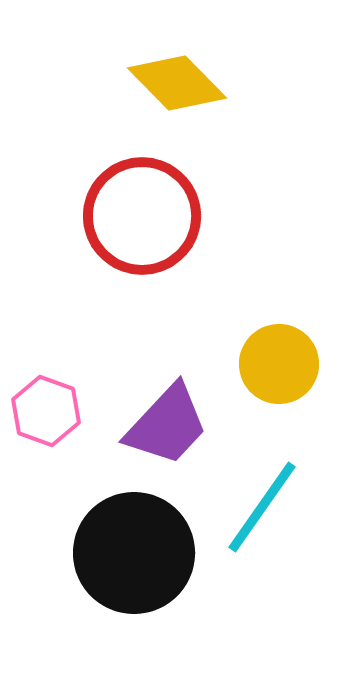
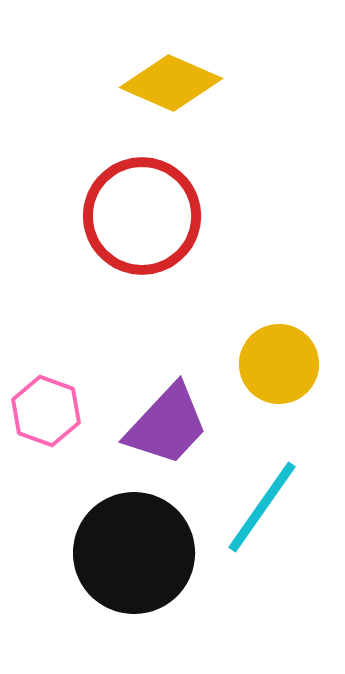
yellow diamond: moved 6 px left; rotated 22 degrees counterclockwise
